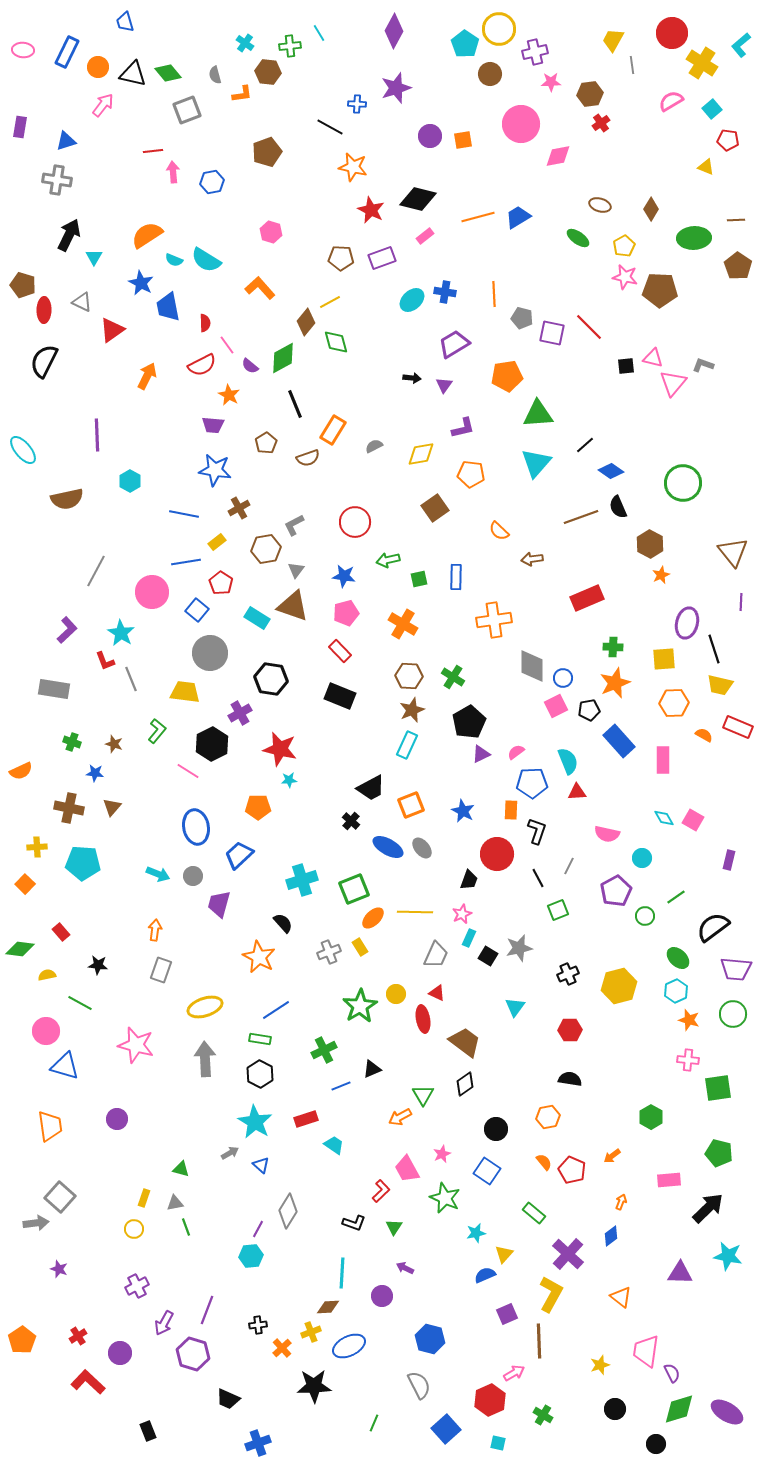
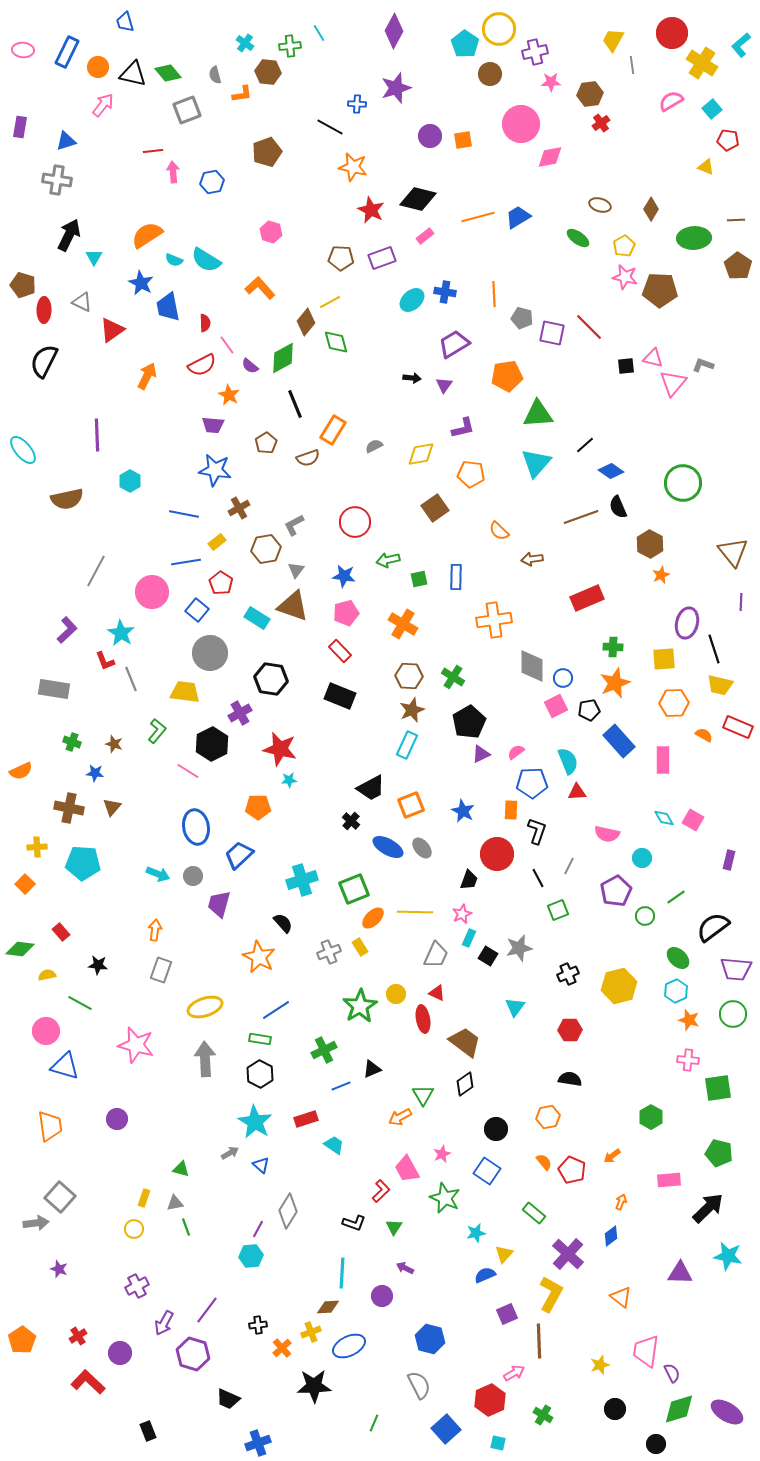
pink diamond at (558, 156): moved 8 px left, 1 px down
purple line at (207, 1310): rotated 16 degrees clockwise
